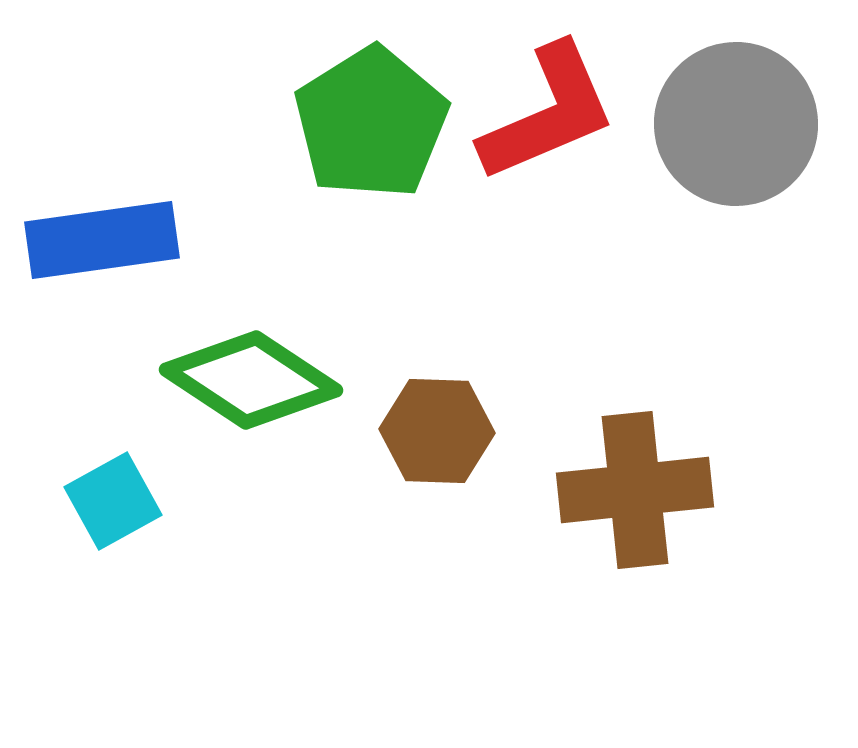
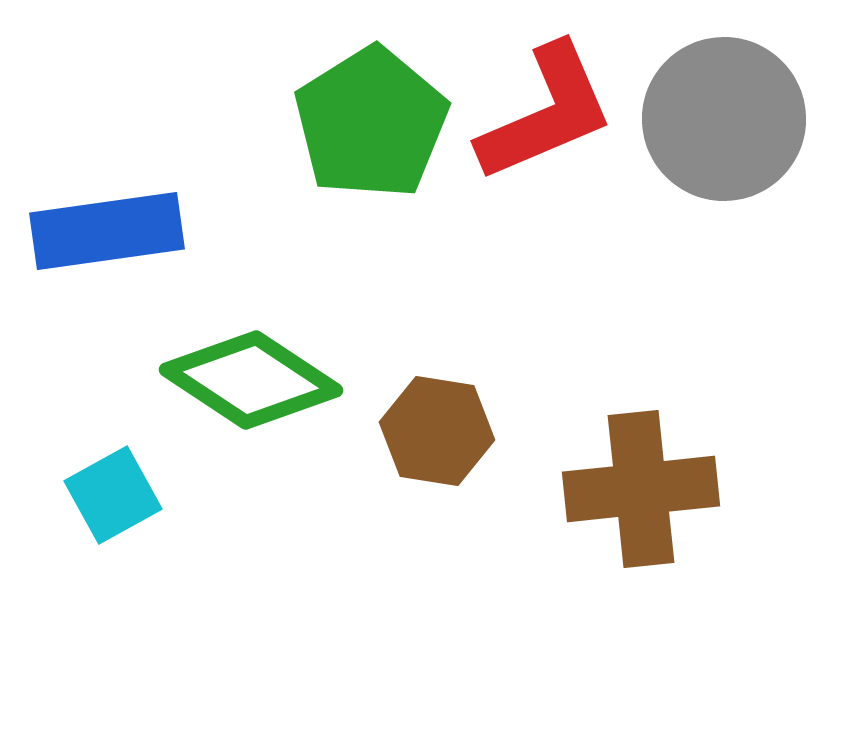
red L-shape: moved 2 px left
gray circle: moved 12 px left, 5 px up
blue rectangle: moved 5 px right, 9 px up
brown hexagon: rotated 7 degrees clockwise
brown cross: moved 6 px right, 1 px up
cyan square: moved 6 px up
